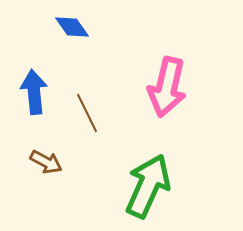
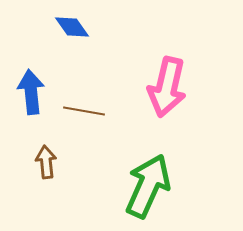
blue arrow: moved 3 px left
brown line: moved 3 px left, 2 px up; rotated 54 degrees counterclockwise
brown arrow: rotated 124 degrees counterclockwise
